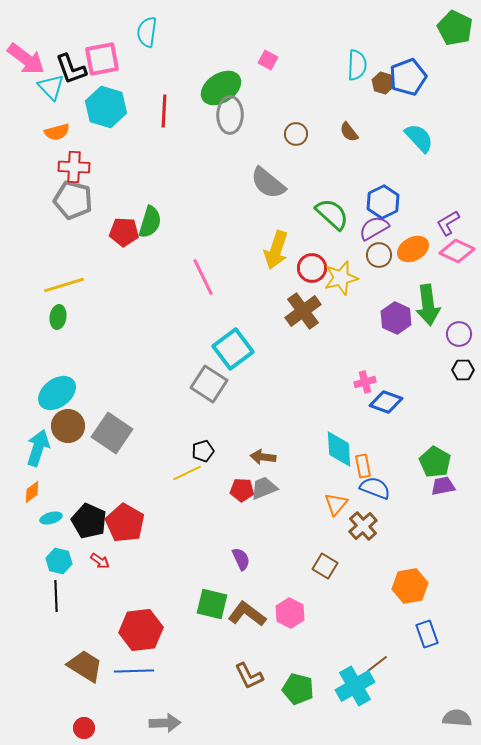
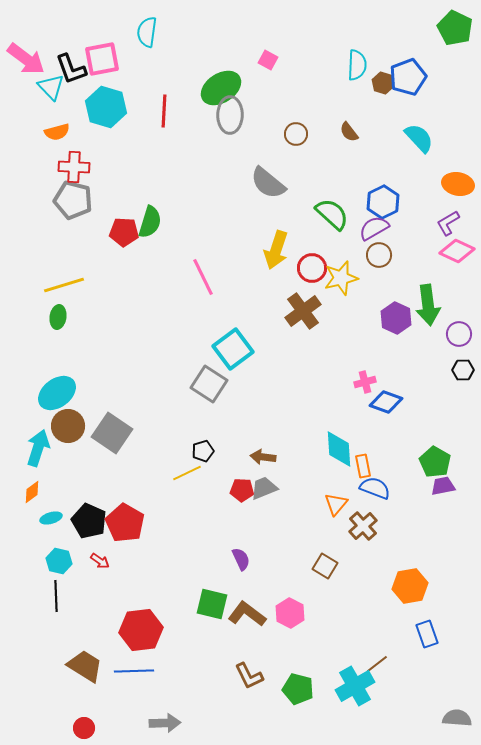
orange ellipse at (413, 249): moved 45 px right, 65 px up; rotated 40 degrees clockwise
